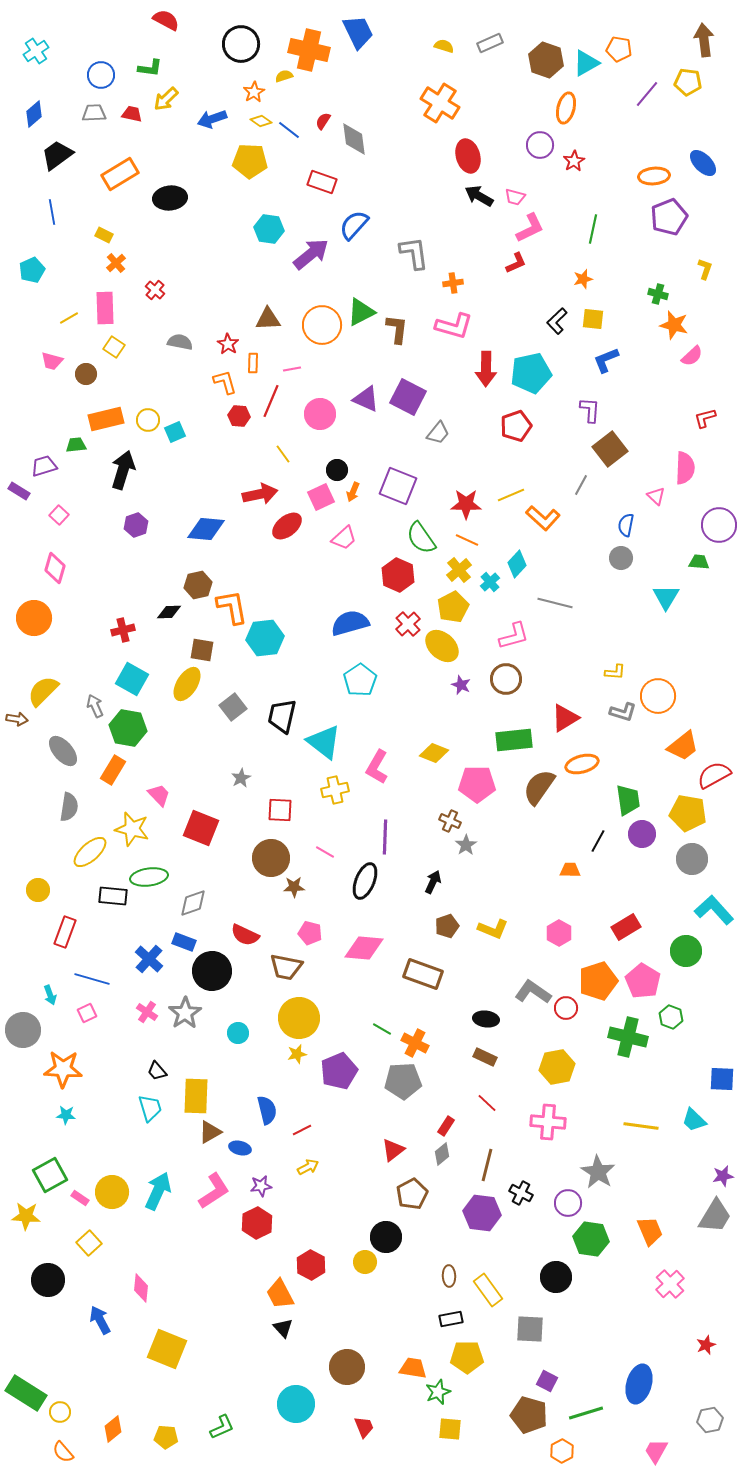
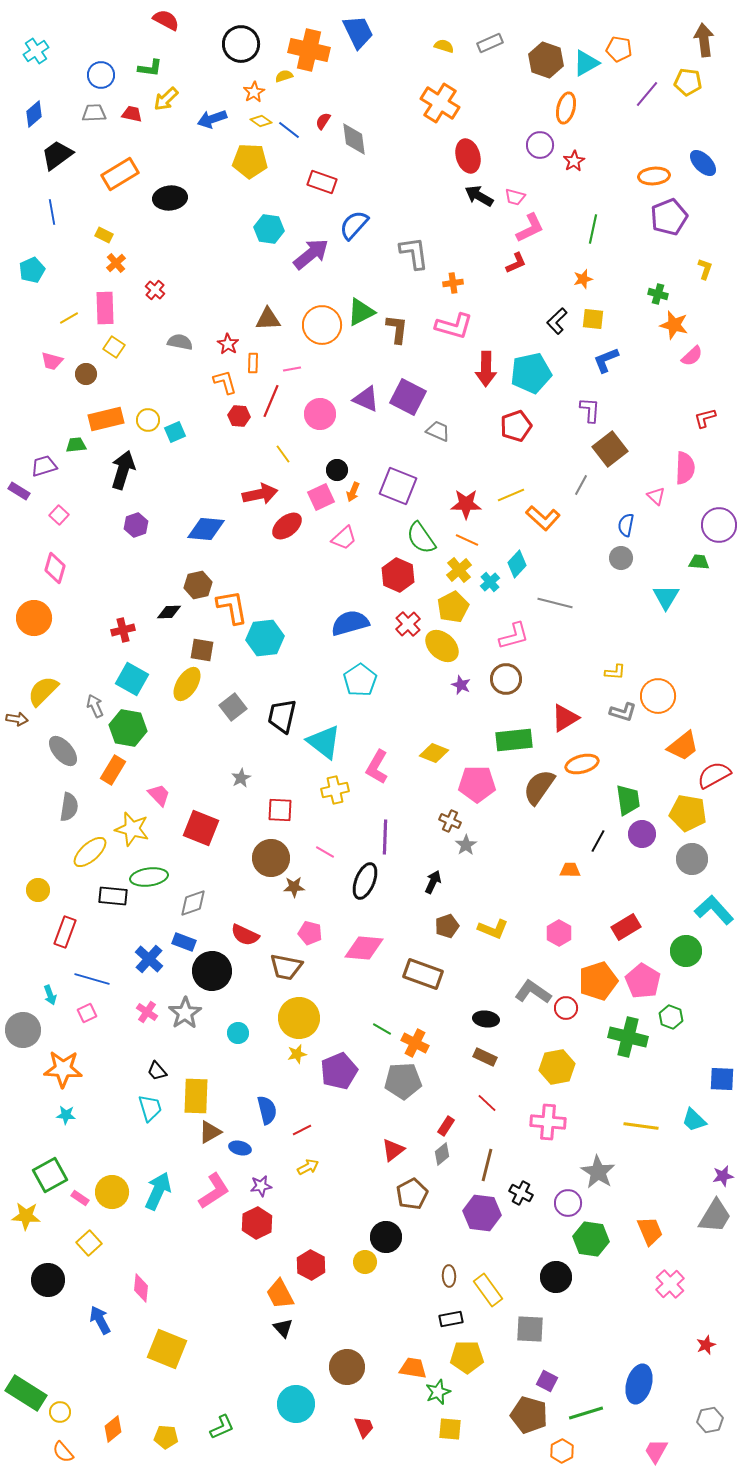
gray trapezoid at (438, 433): moved 2 px up; rotated 105 degrees counterclockwise
